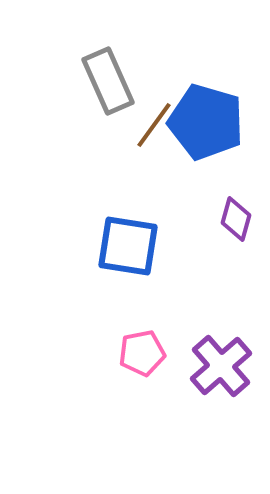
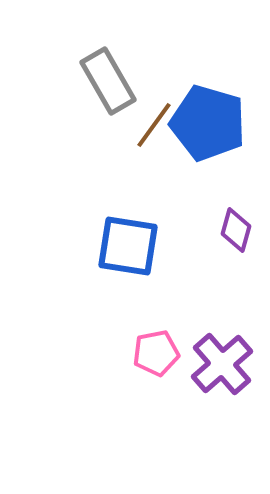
gray rectangle: rotated 6 degrees counterclockwise
blue pentagon: moved 2 px right, 1 px down
purple diamond: moved 11 px down
pink pentagon: moved 14 px right
purple cross: moved 1 px right, 2 px up
